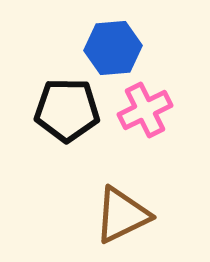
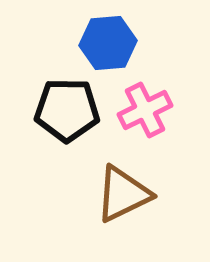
blue hexagon: moved 5 px left, 5 px up
brown triangle: moved 1 px right, 21 px up
